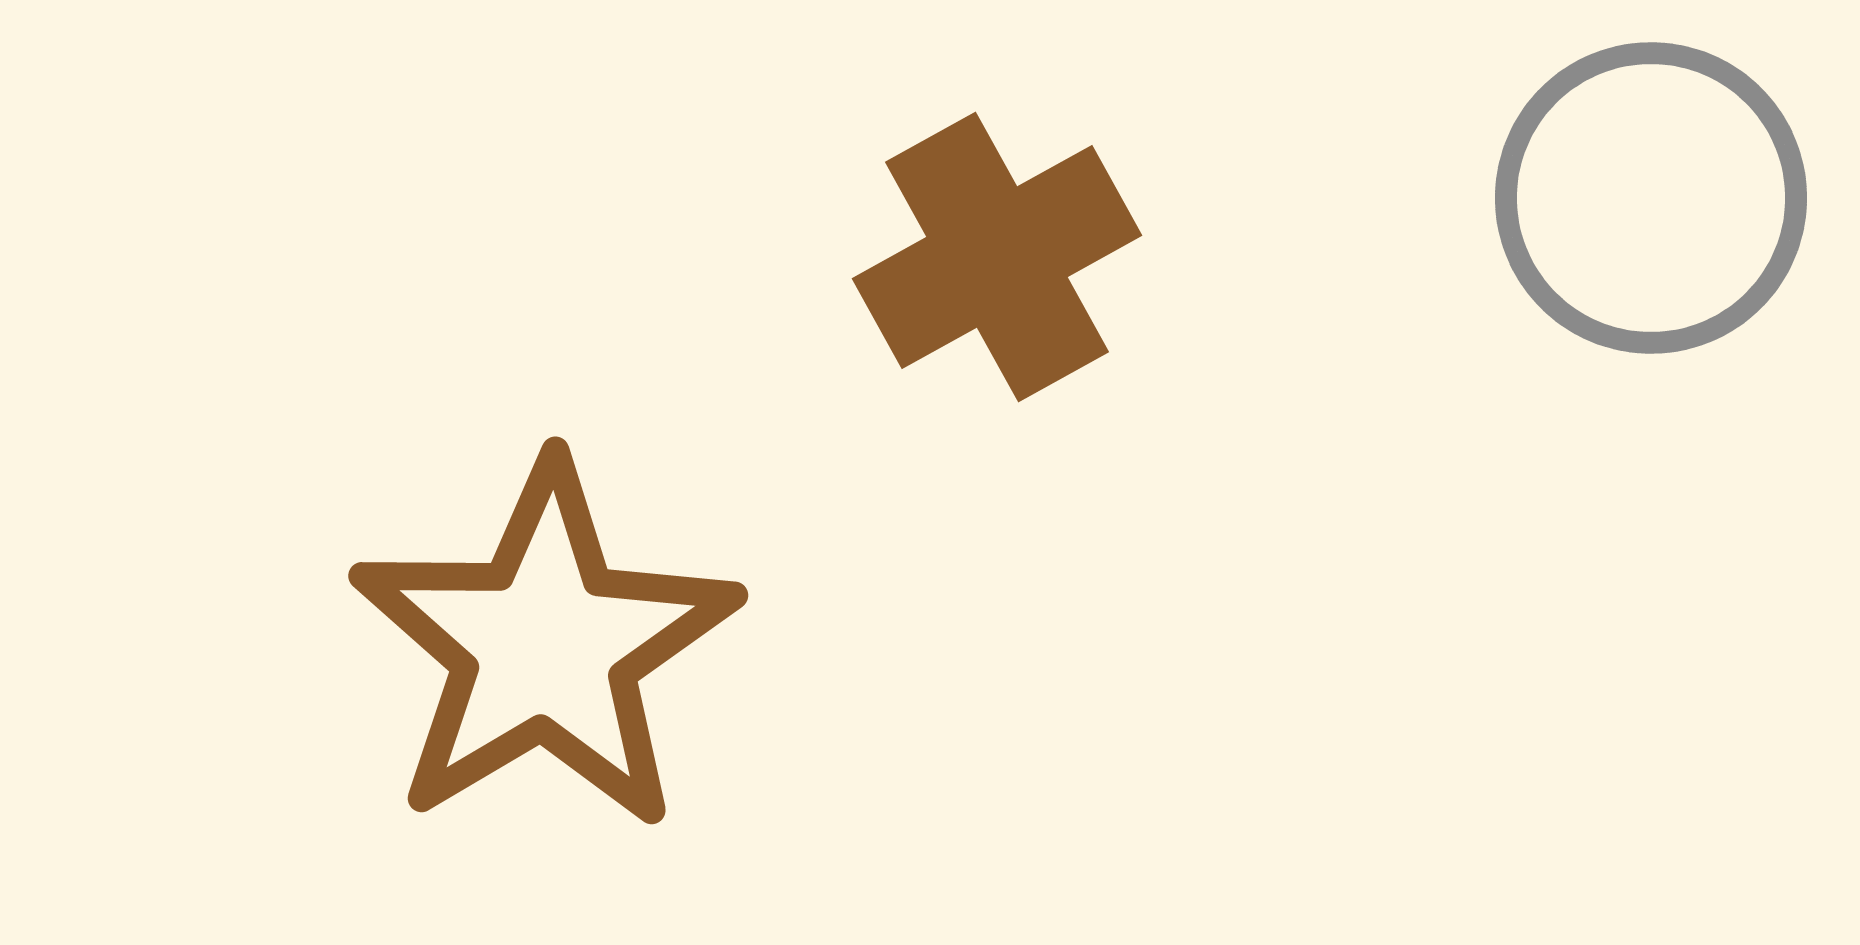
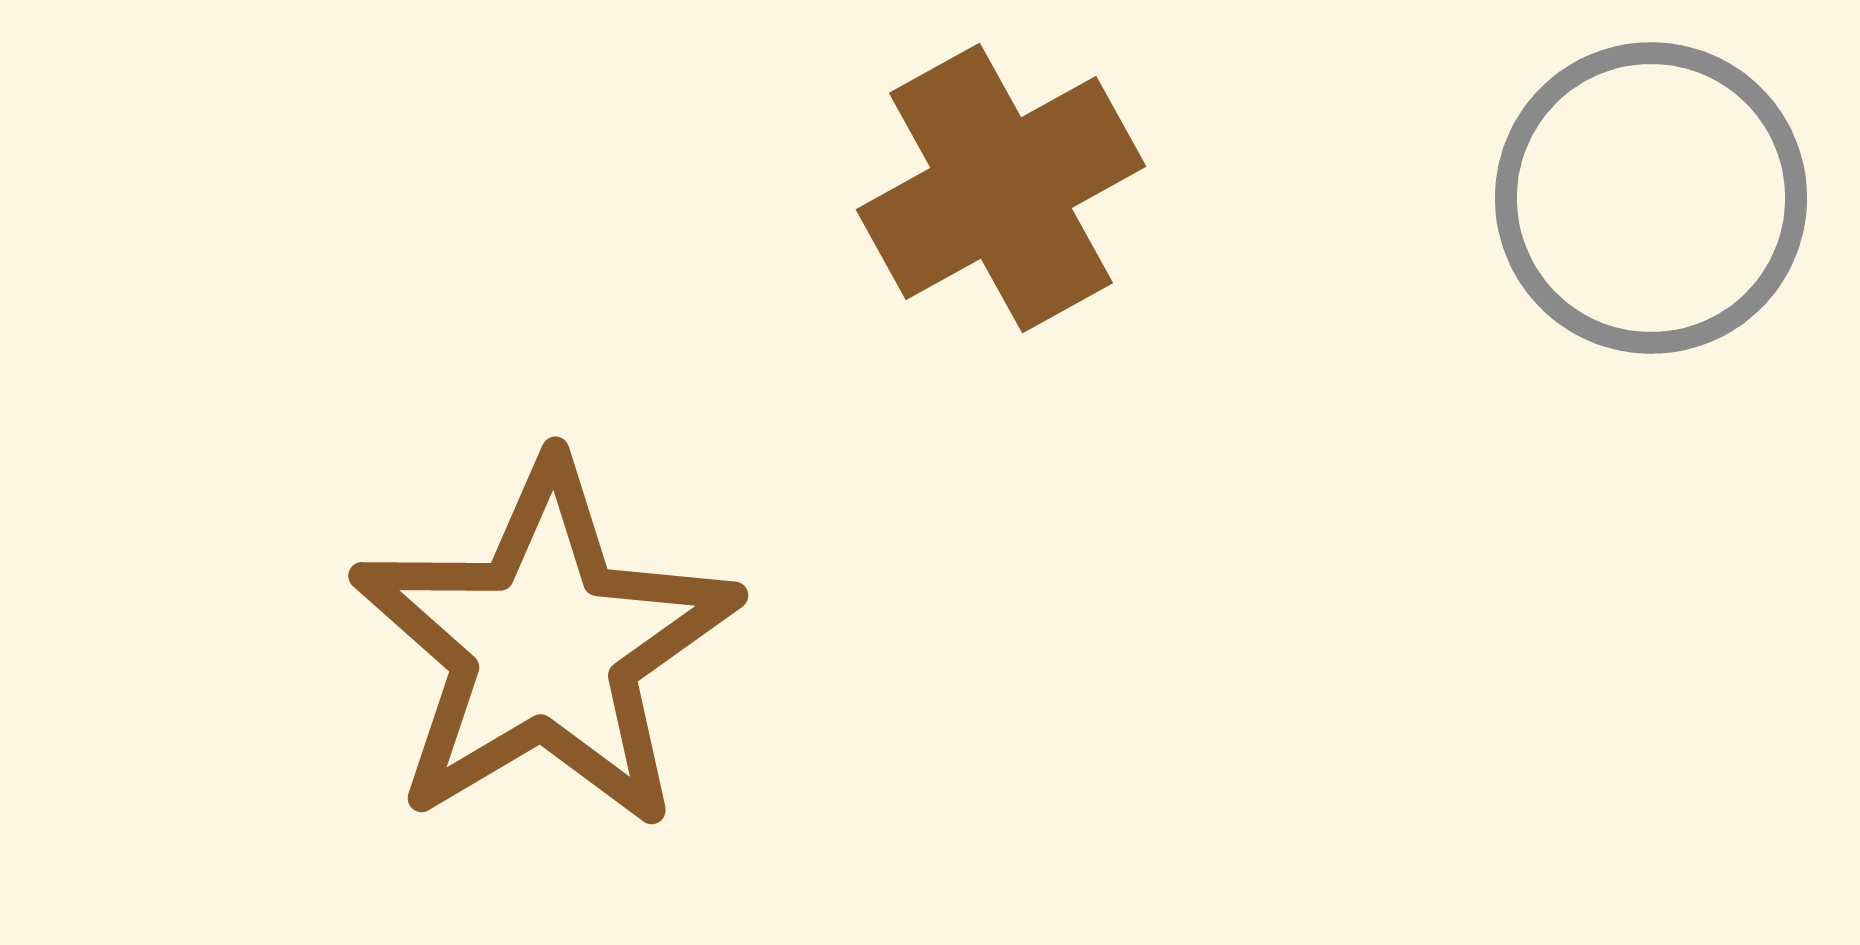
brown cross: moved 4 px right, 69 px up
